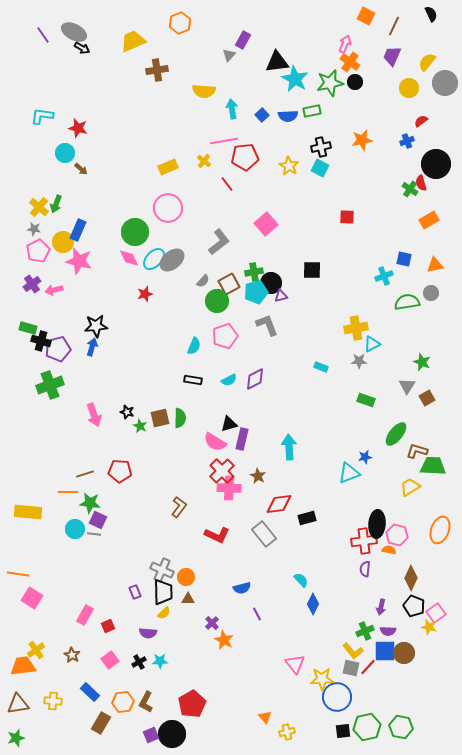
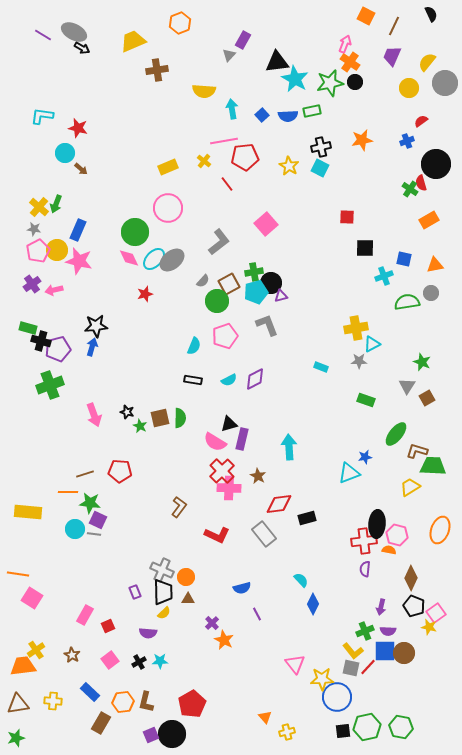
purple line at (43, 35): rotated 24 degrees counterclockwise
yellow circle at (63, 242): moved 6 px left, 8 px down
black square at (312, 270): moved 53 px right, 22 px up
brown L-shape at (146, 702): rotated 15 degrees counterclockwise
